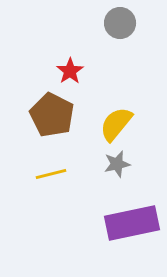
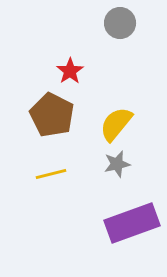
purple rectangle: rotated 8 degrees counterclockwise
